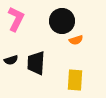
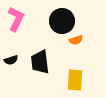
black trapezoid: moved 4 px right, 1 px up; rotated 10 degrees counterclockwise
